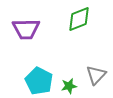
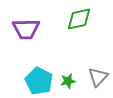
green diamond: rotated 8 degrees clockwise
gray triangle: moved 2 px right, 2 px down
green star: moved 1 px left, 5 px up
